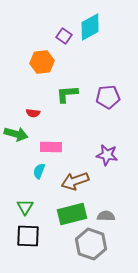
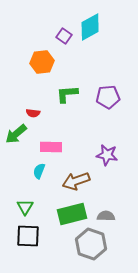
green arrow: rotated 125 degrees clockwise
brown arrow: moved 1 px right
